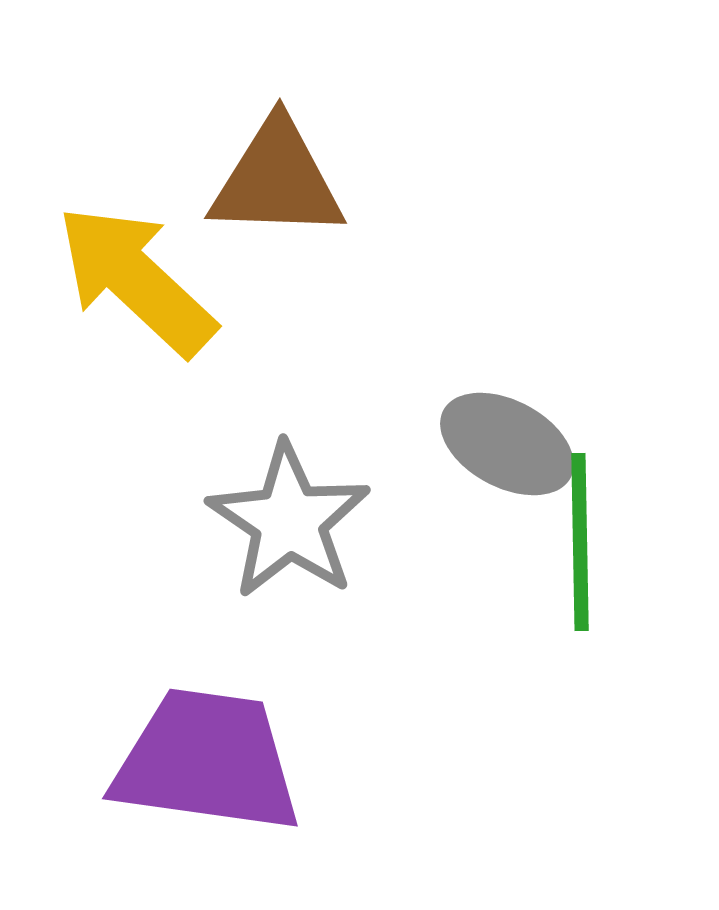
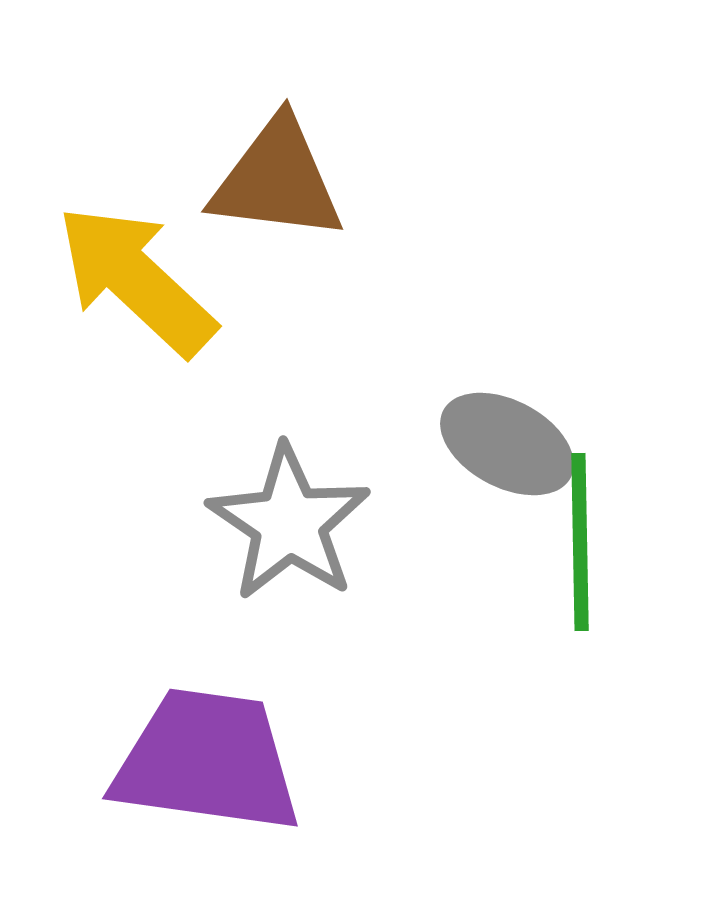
brown triangle: rotated 5 degrees clockwise
gray star: moved 2 px down
